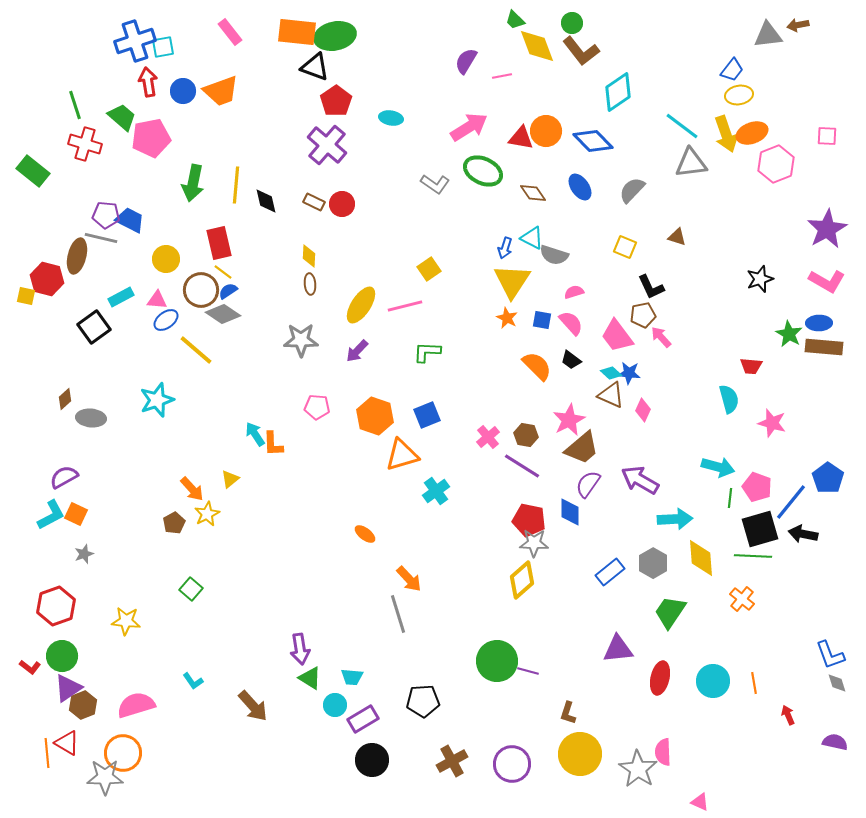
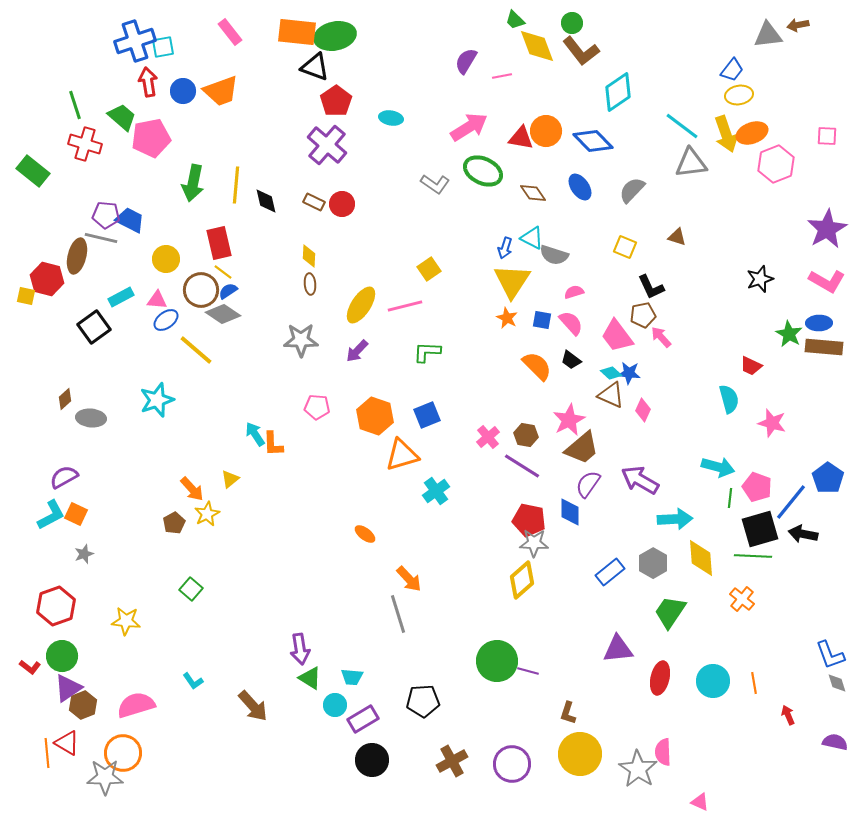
red trapezoid at (751, 366): rotated 20 degrees clockwise
